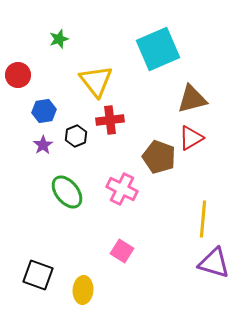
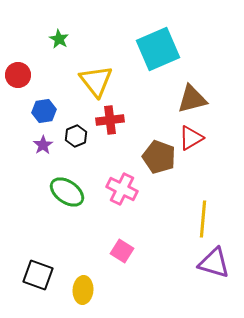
green star: rotated 24 degrees counterclockwise
green ellipse: rotated 16 degrees counterclockwise
